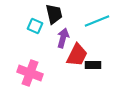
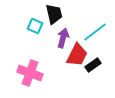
cyan line: moved 2 px left, 11 px down; rotated 15 degrees counterclockwise
black rectangle: rotated 35 degrees counterclockwise
